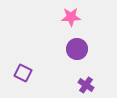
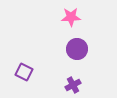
purple square: moved 1 px right, 1 px up
purple cross: moved 13 px left; rotated 28 degrees clockwise
